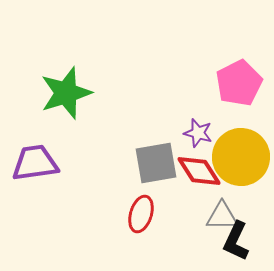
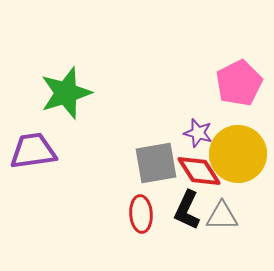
yellow circle: moved 3 px left, 3 px up
purple trapezoid: moved 2 px left, 12 px up
red ellipse: rotated 21 degrees counterclockwise
black L-shape: moved 49 px left, 31 px up
